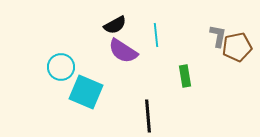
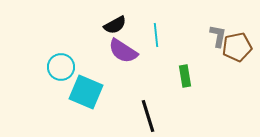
black line: rotated 12 degrees counterclockwise
